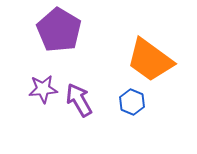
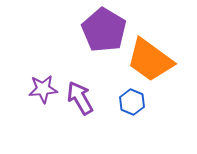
purple pentagon: moved 45 px right
purple arrow: moved 1 px right, 2 px up
